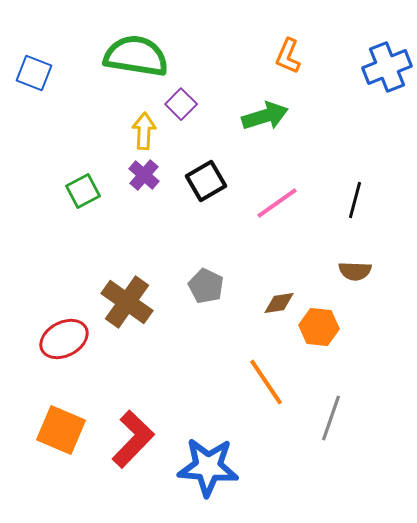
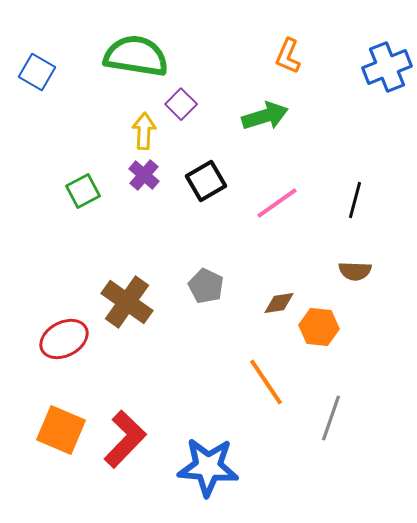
blue square: moved 3 px right, 1 px up; rotated 9 degrees clockwise
red L-shape: moved 8 px left
